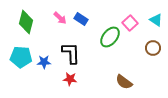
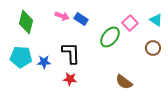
pink arrow: moved 2 px right, 2 px up; rotated 24 degrees counterclockwise
